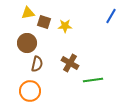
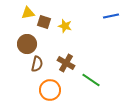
blue line: rotated 49 degrees clockwise
yellow star: rotated 16 degrees clockwise
brown circle: moved 1 px down
brown cross: moved 4 px left
green line: moved 2 px left; rotated 42 degrees clockwise
orange circle: moved 20 px right, 1 px up
